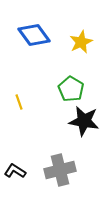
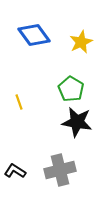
black star: moved 7 px left, 1 px down
